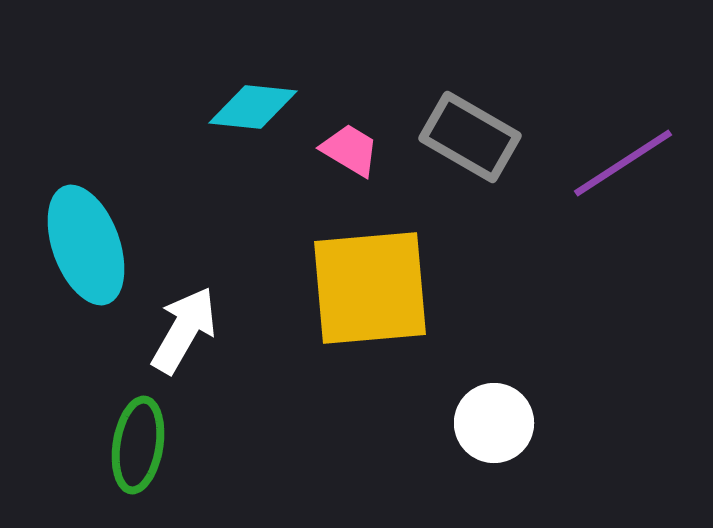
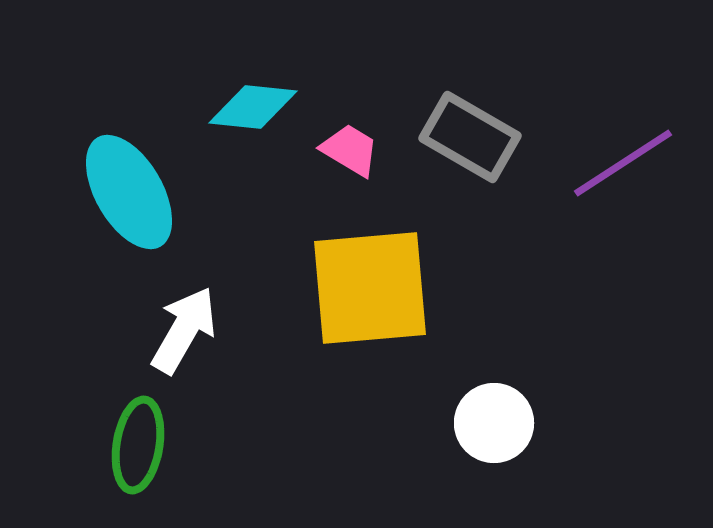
cyan ellipse: moved 43 px right, 53 px up; rotated 10 degrees counterclockwise
